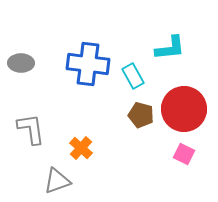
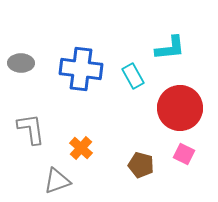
blue cross: moved 7 px left, 5 px down
red circle: moved 4 px left, 1 px up
brown pentagon: moved 50 px down
